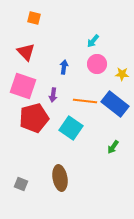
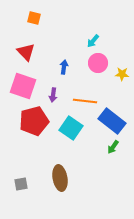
pink circle: moved 1 px right, 1 px up
blue rectangle: moved 3 px left, 17 px down
red pentagon: moved 3 px down
gray square: rotated 32 degrees counterclockwise
